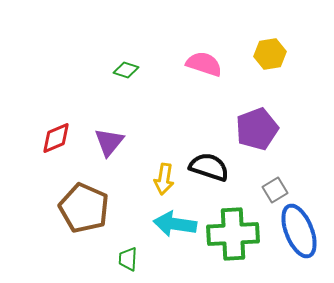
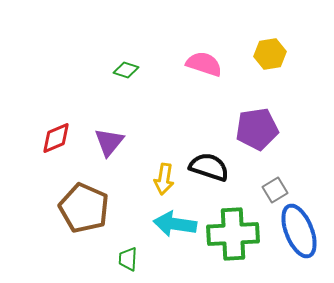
purple pentagon: rotated 12 degrees clockwise
